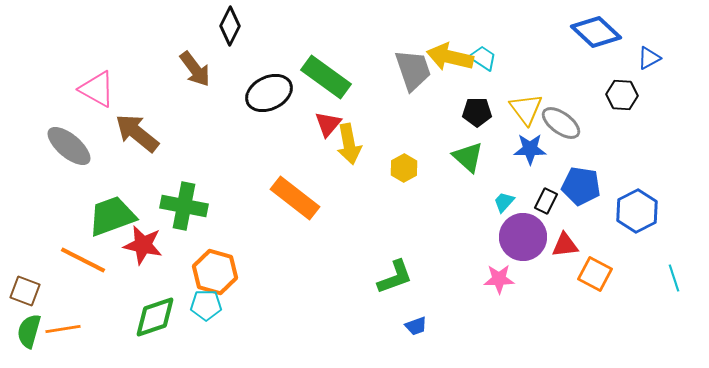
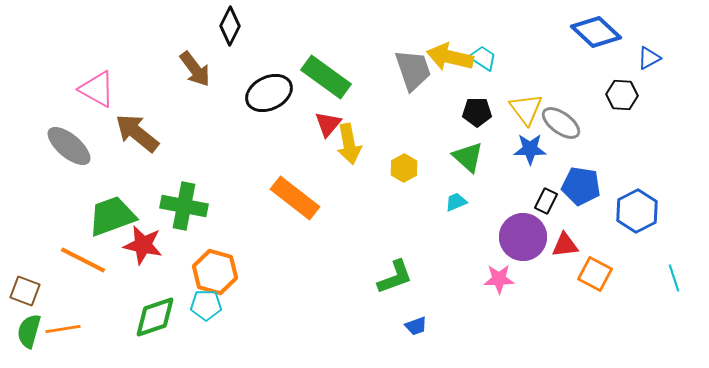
cyan trapezoid at (504, 202): moved 48 px left; rotated 25 degrees clockwise
